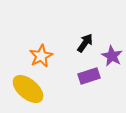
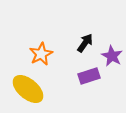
orange star: moved 2 px up
